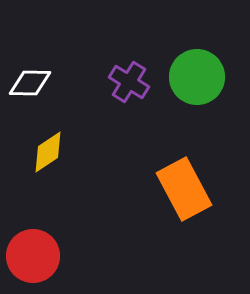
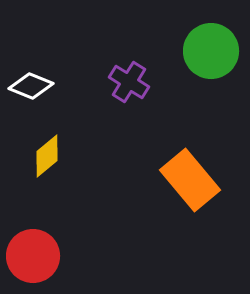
green circle: moved 14 px right, 26 px up
white diamond: moved 1 px right, 3 px down; rotated 21 degrees clockwise
yellow diamond: moved 1 px left, 4 px down; rotated 6 degrees counterclockwise
orange rectangle: moved 6 px right, 9 px up; rotated 12 degrees counterclockwise
